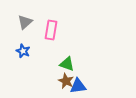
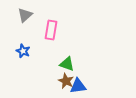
gray triangle: moved 7 px up
